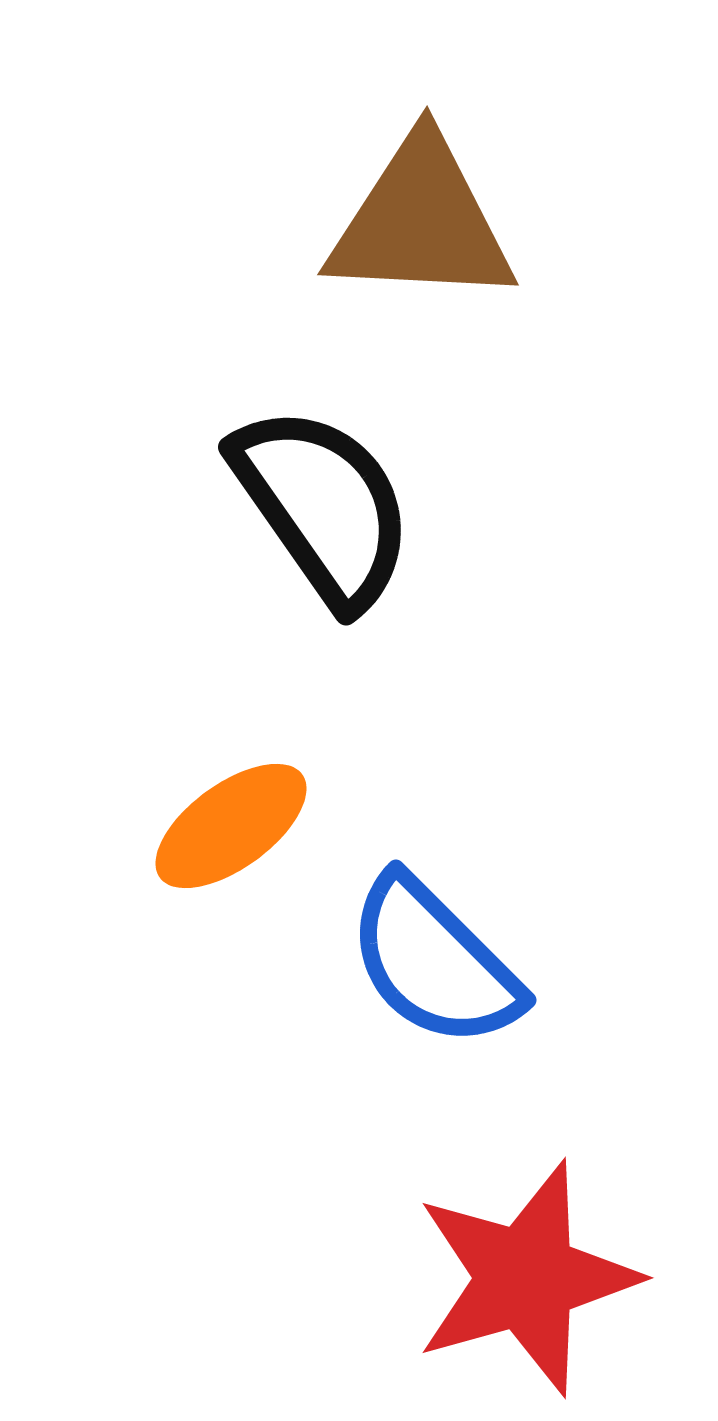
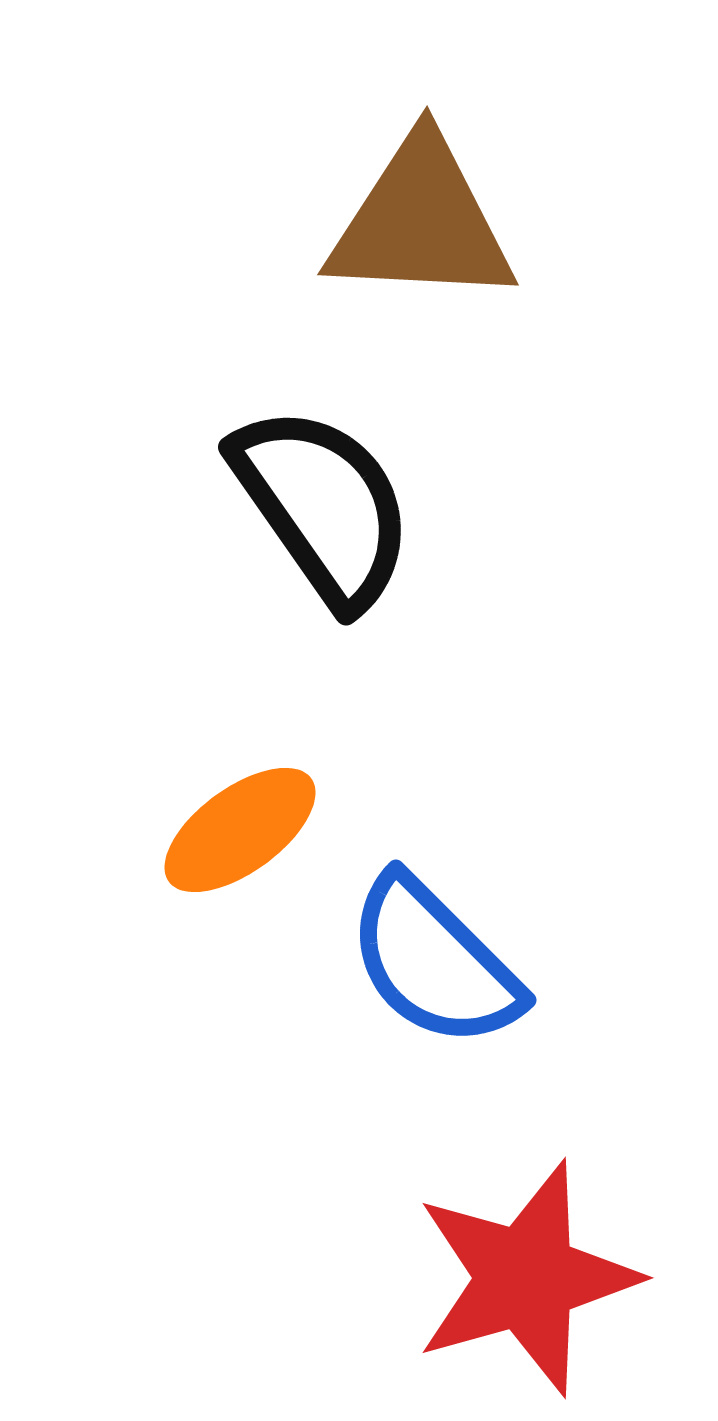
orange ellipse: moved 9 px right, 4 px down
